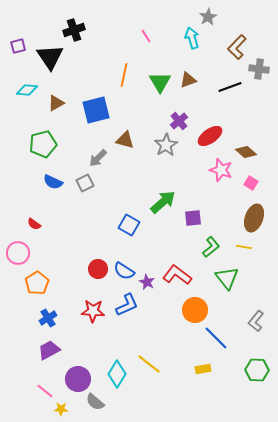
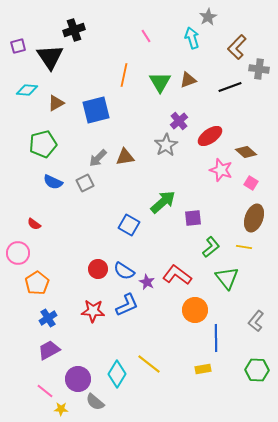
brown triangle at (125, 140): moved 17 px down; rotated 24 degrees counterclockwise
blue line at (216, 338): rotated 44 degrees clockwise
